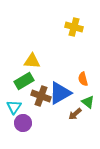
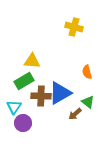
orange semicircle: moved 4 px right, 7 px up
brown cross: rotated 18 degrees counterclockwise
